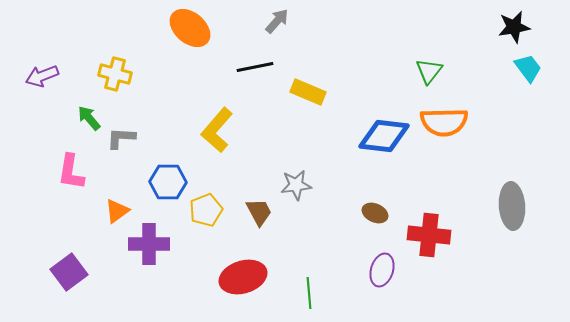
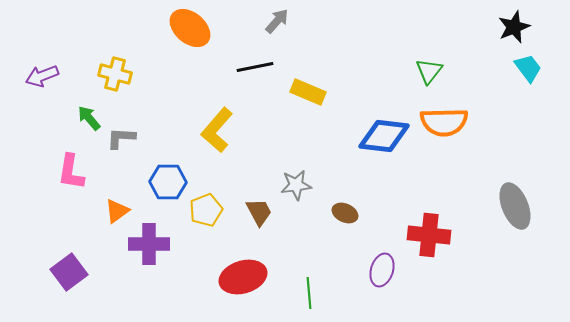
black star: rotated 12 degrees counterclockwise
gray ellipse: moved 3 px right; rotated 18 degrees counterclockwise
brown ellipse: moved 30 px left
